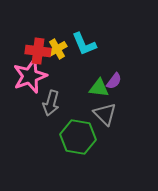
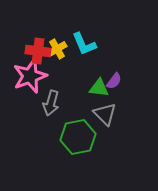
green hexagon: rotated 20 degrees counterclockwise
